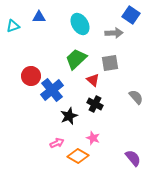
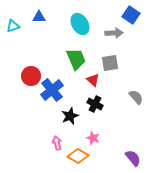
green trapezoid: rotated 110 degrees clockwise
black star: moved 1 px right
pink arrow: rotated 80 degrees counterclockwise
